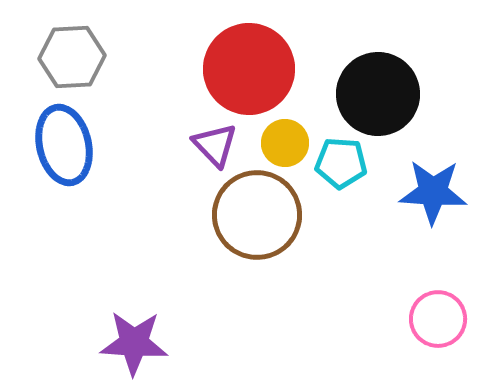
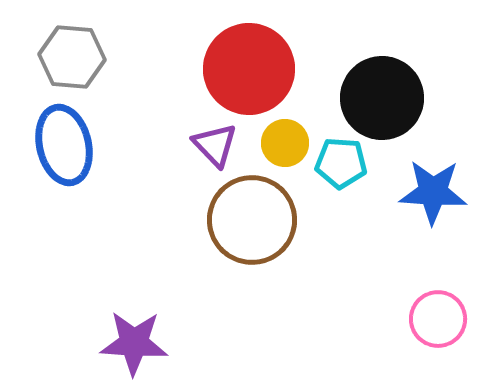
gray hexagon: rotated 8 degrees clockwise
black circle: moved 4 px right, 4 px down
brown circle: moved 5 px left, 5 px down
